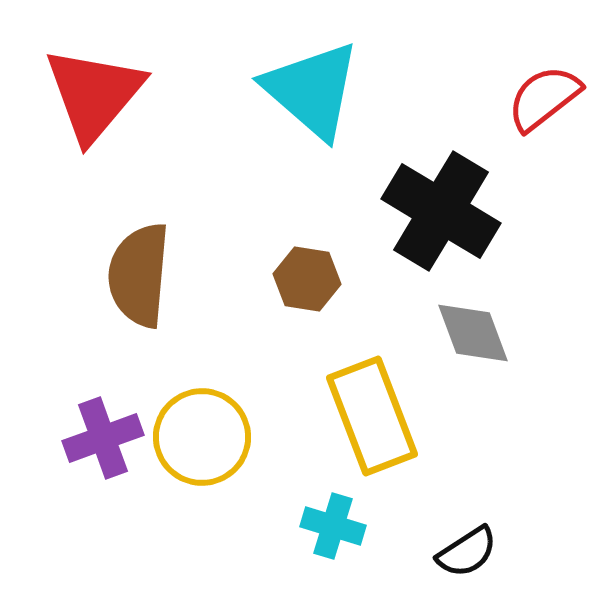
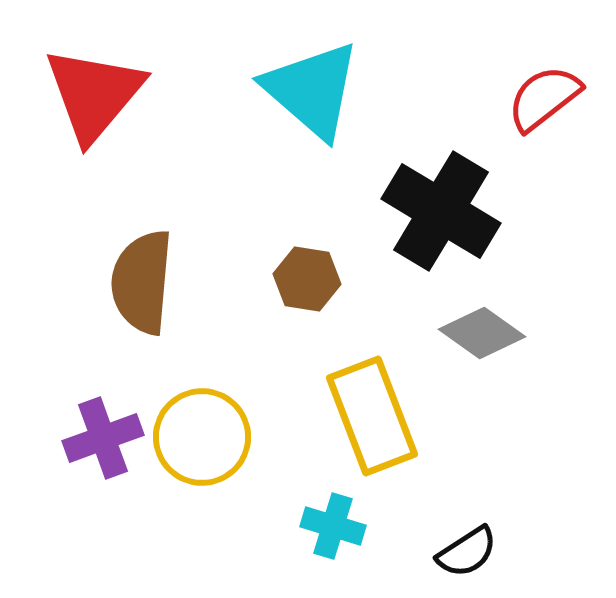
brown semicircle: moved 3 px right, 7 px down
gray diamond: moved 9 px right; rotated 34 degrees counterclockwise
